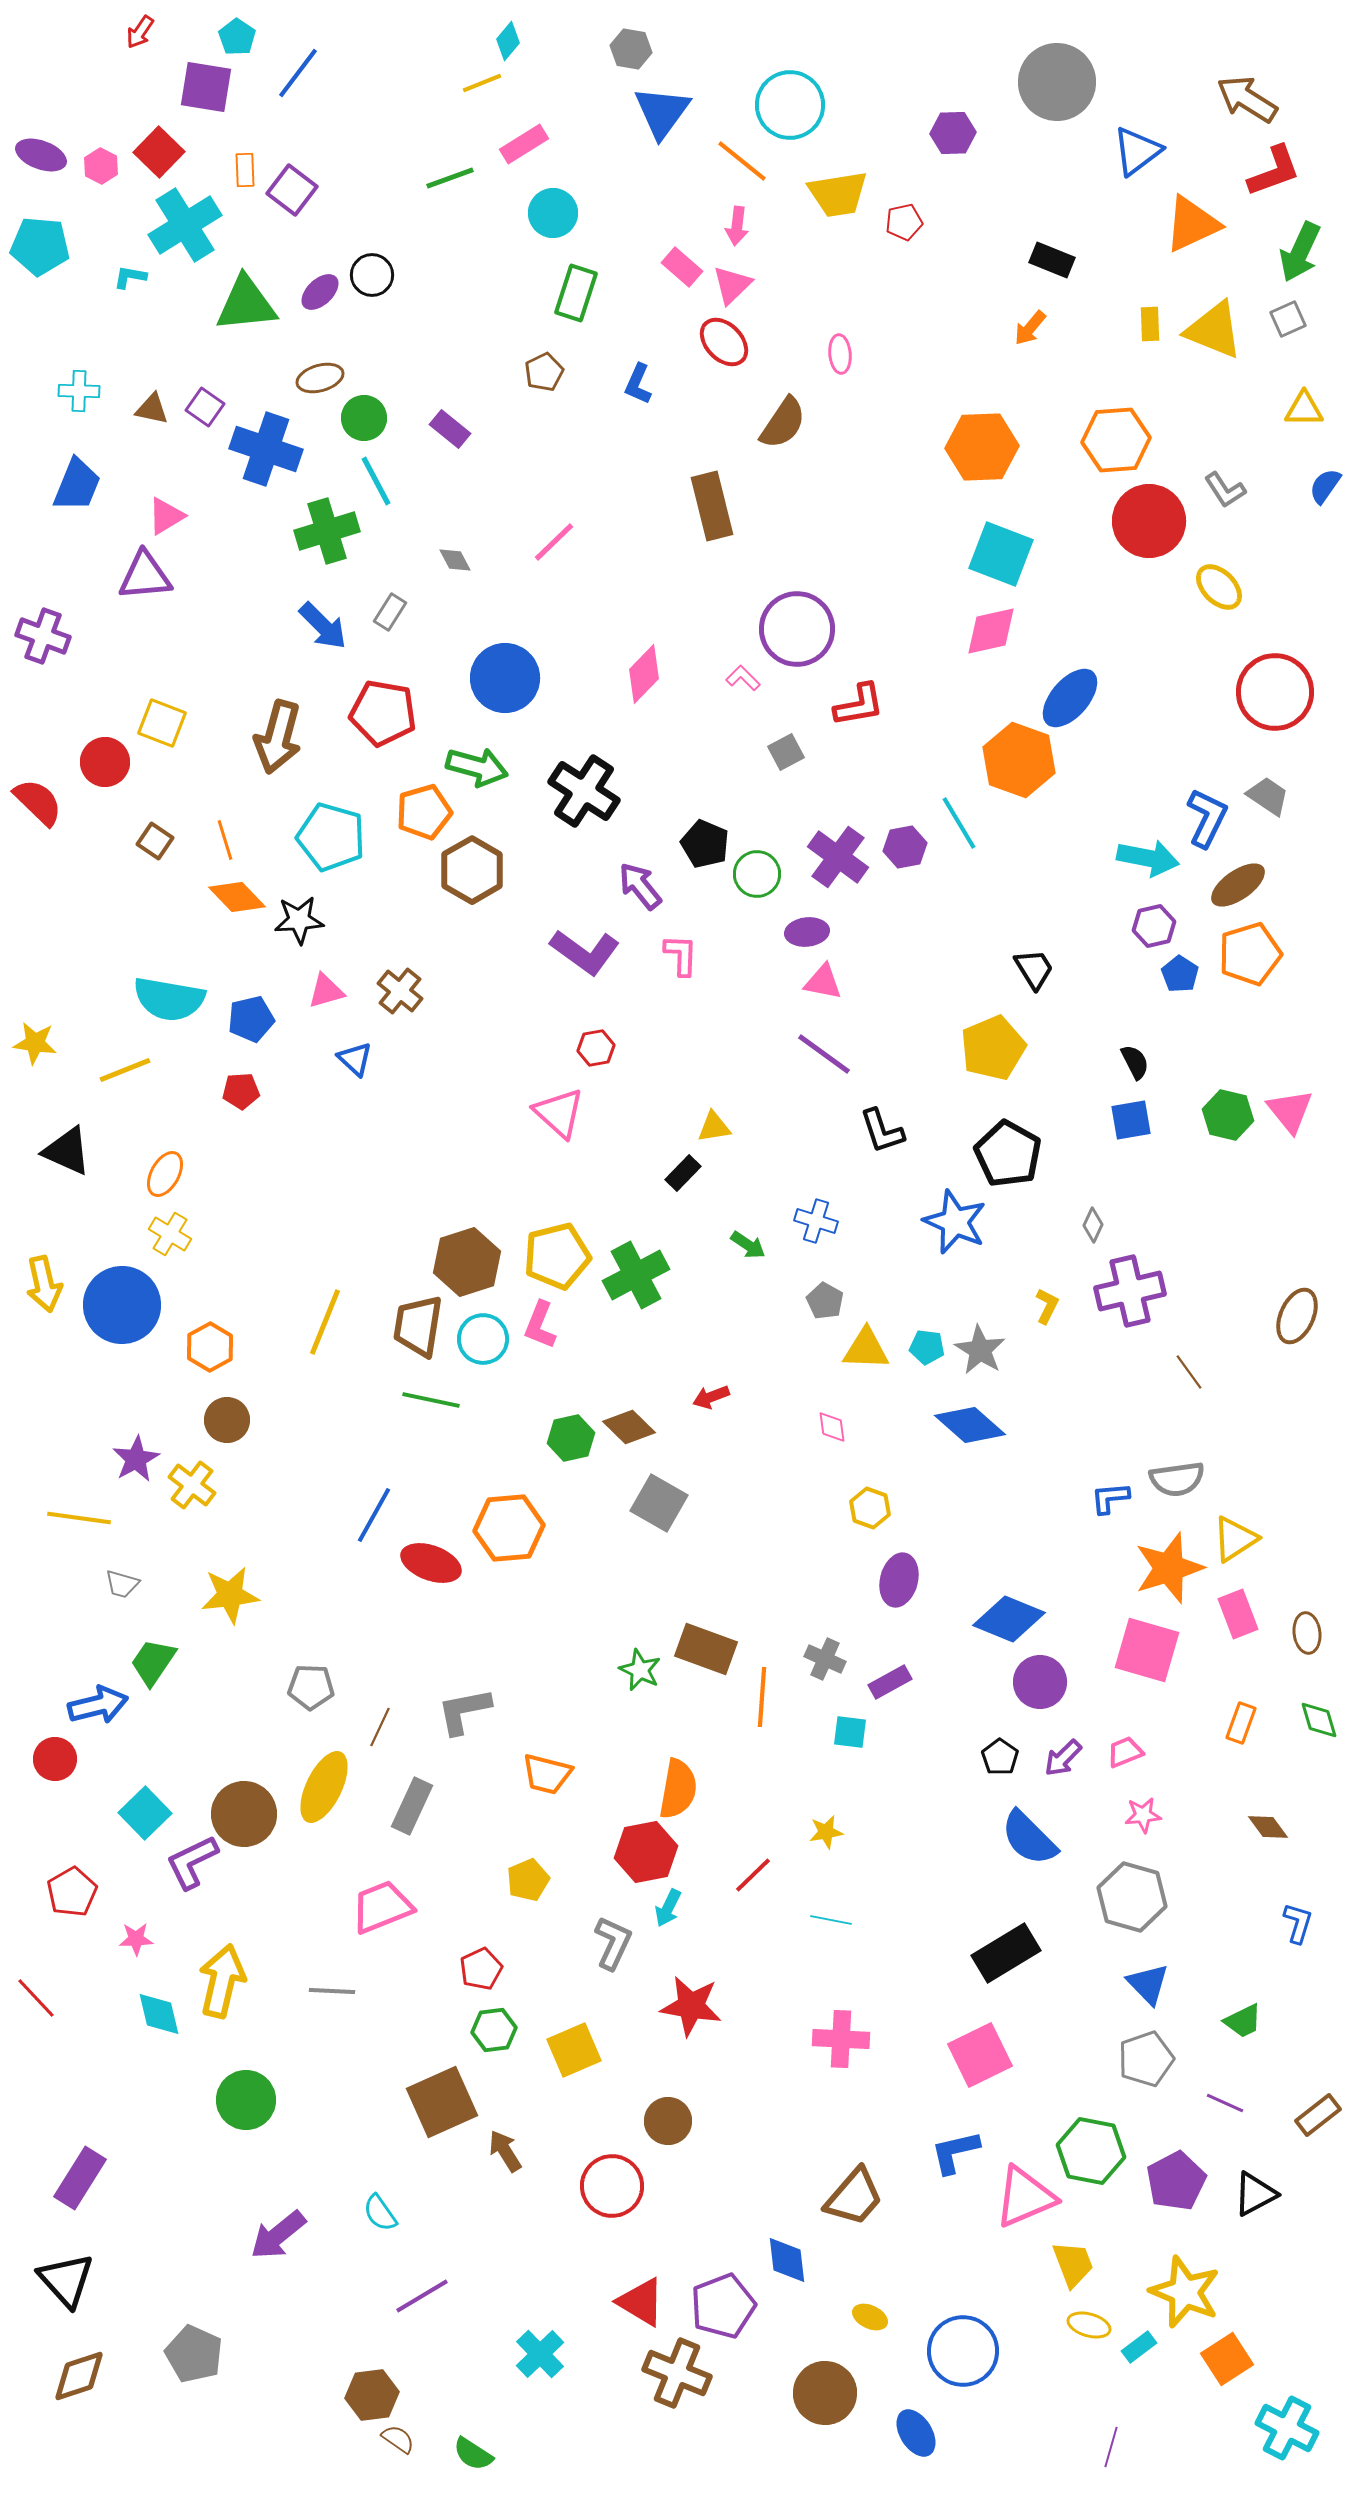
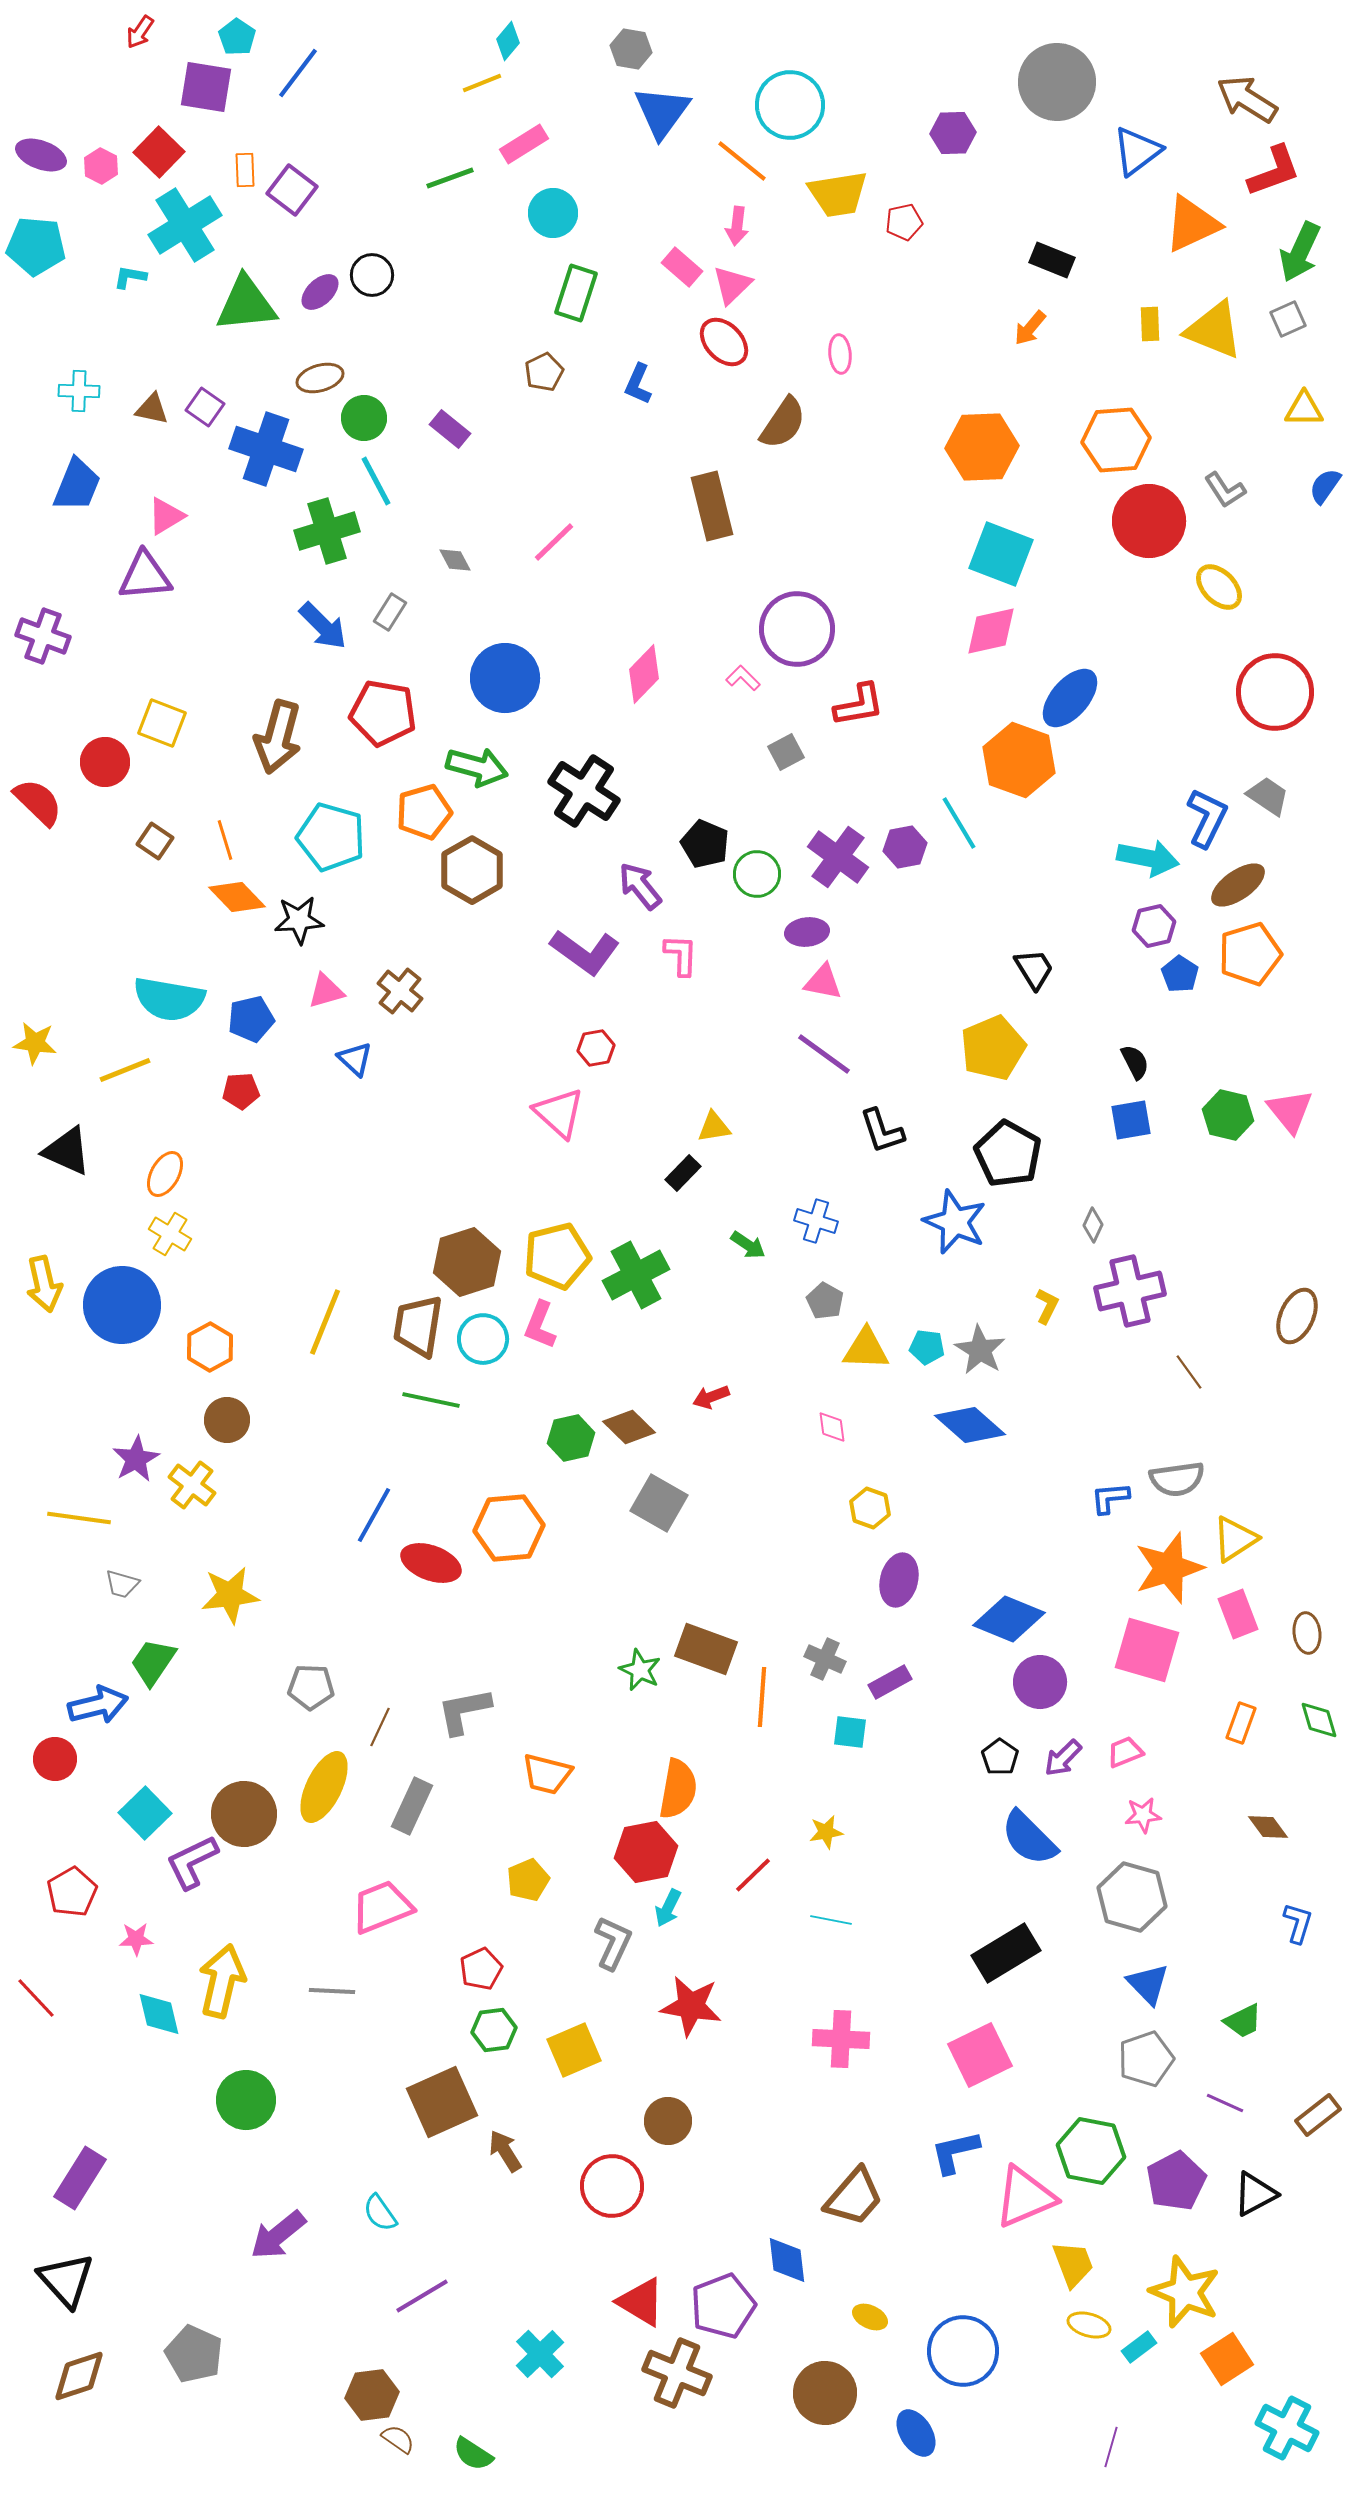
cyan pentagon at (40, 246): moved 4 px left
